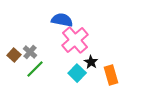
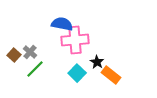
blue semicircle: moved 4 px down
pink cross: rotated 36 degrees clockwise
black star: moved 6 px right
orange rectangle: rotated 36 degrees counterclockwise
